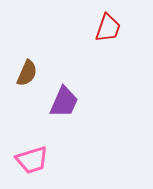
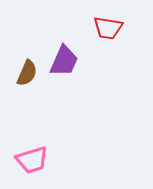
red trapezoid: rotated 80 degrees clockwise
purple trapezoid: moved 41 px up
